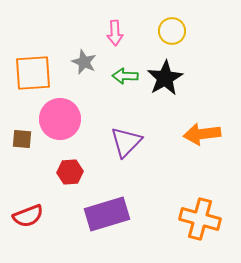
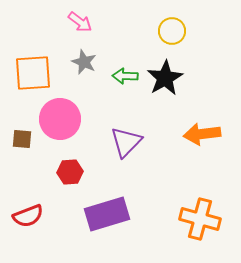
pink arrow: moved 35 px left, 11 px up; rotated 50 degrees counterclockwise
